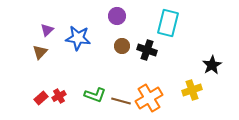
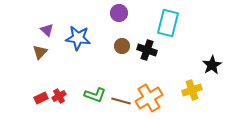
purple circle: moved 2 px right, 3 px up
purple triangle: rotated 32 degrees counterclockwise
red rectangle: rotated 16 degrees clockwise
